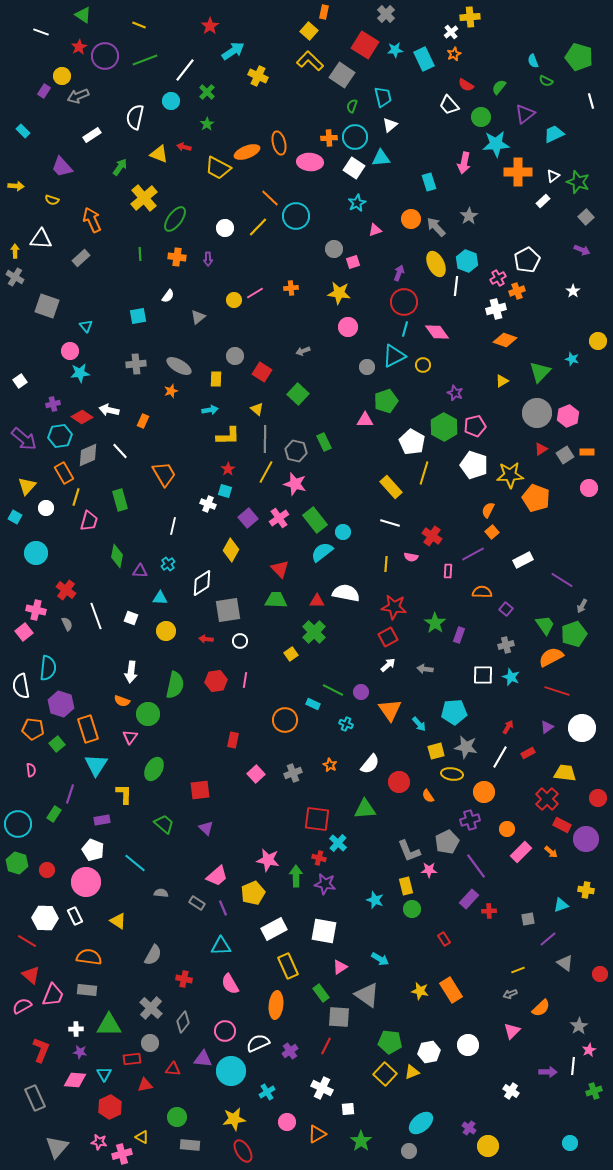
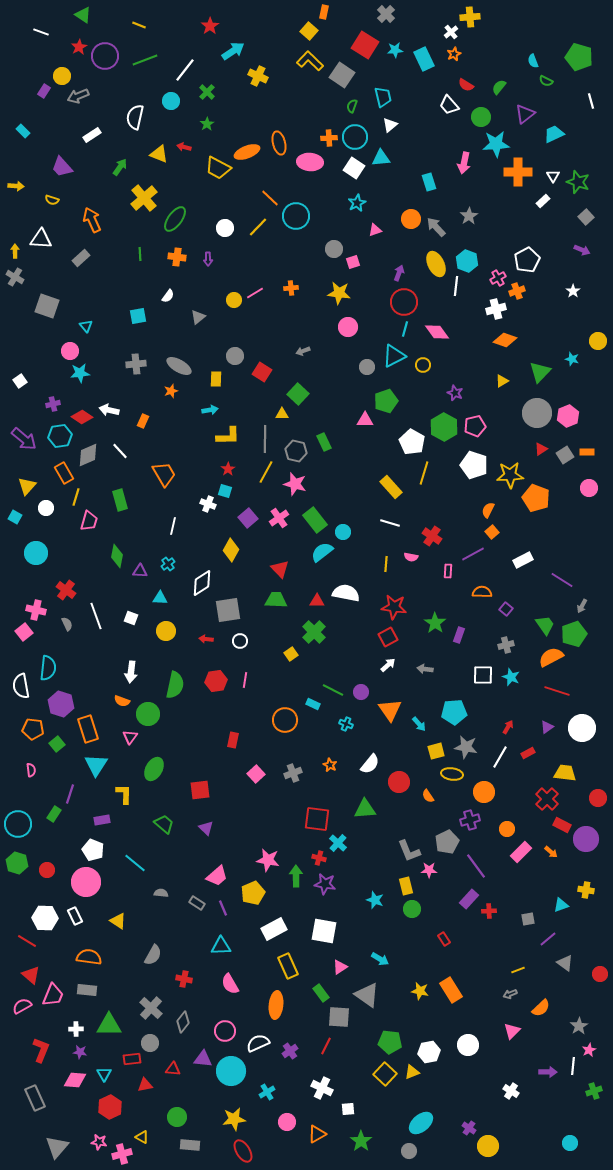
white triangle at (553, 176): rotated 24 degrees counterclockwise
yellow triangle at (257, 409): moved 25 px right, 5 px down; rotated 40 degrees counterclockwise
